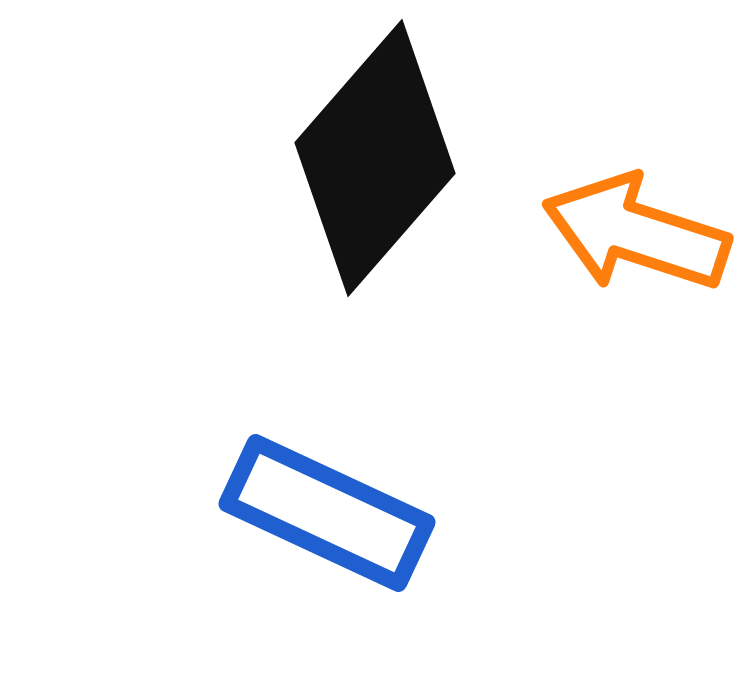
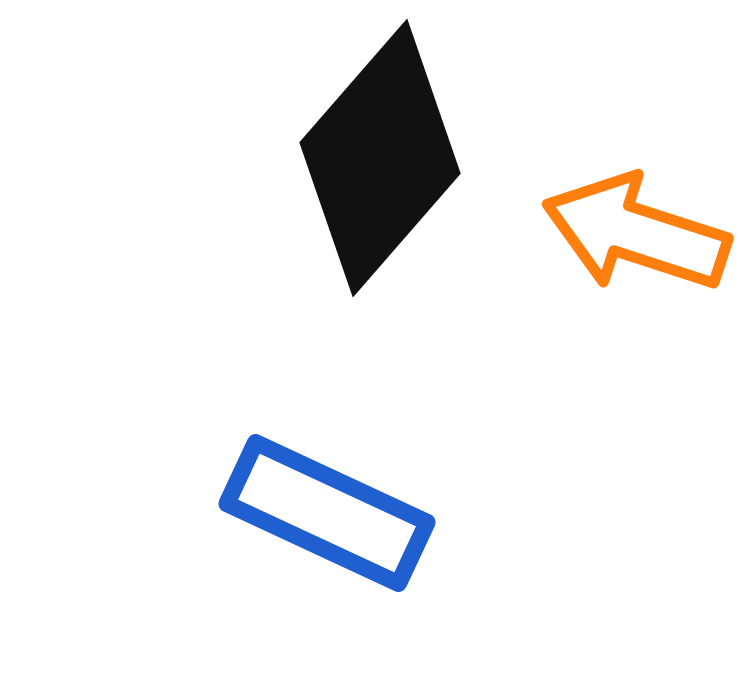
black diamond: moved 5 px right
